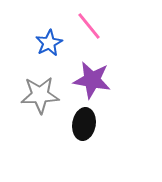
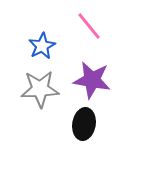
blue star: moved 7 px left, 3 px down
gray star: moved 6 px up
